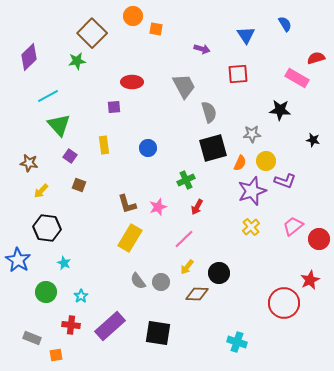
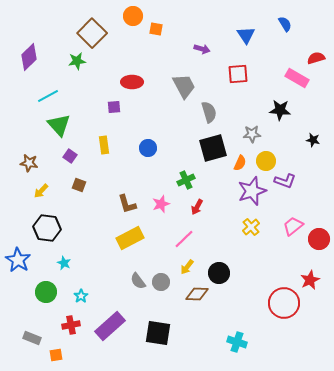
pink star at (158, 207): moved 3 px right, 3 px up
yellow rectangle at (130, 238): rotated 32 degrees clockwise
red cross at (71, 325): rotated 18 degrees counterclockwise
